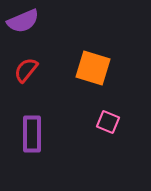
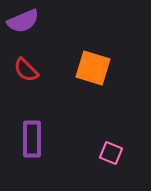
red semicircle: rotated 84 degrees counterclockwise
pink square: moved 3 px right, 31 px down
purple rectangle: moved 5 px down
